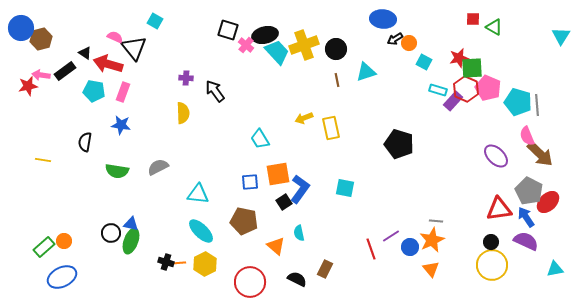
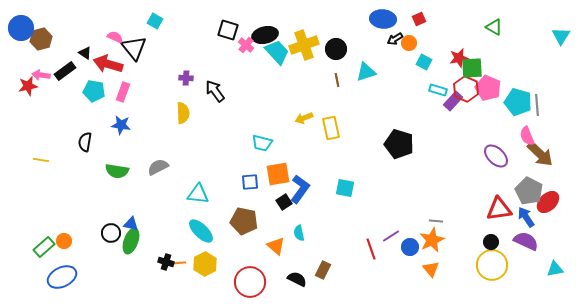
red square at (473, 19): moved 54 px left; rotated 24 degrees counterclockwise
cyan trapezoid at (260, 139): moved 2 px right, 4 px down; rotated 45 degrees counterclockwise
yellow line at (43, 160): moved 2 px left
brown rectangle at (325, 269): moved 2 px left, 1 px down
